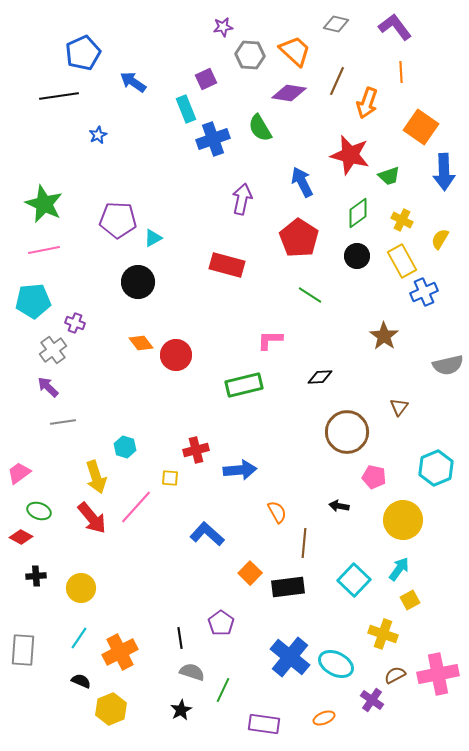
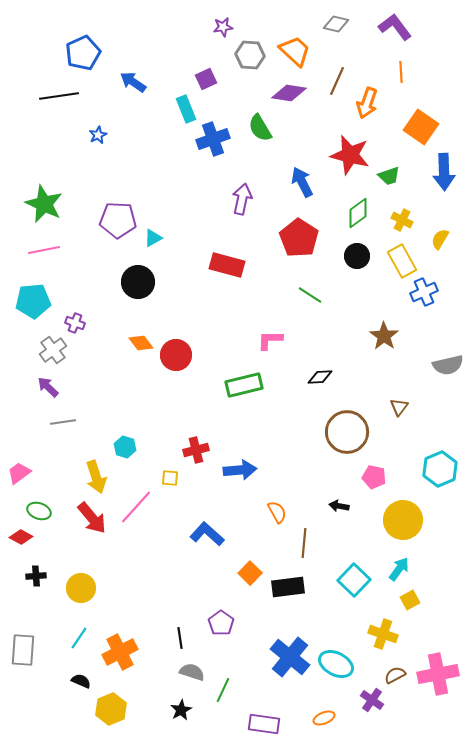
cyan hexagon at (436, 468): moved 4 px right, 1 px down
